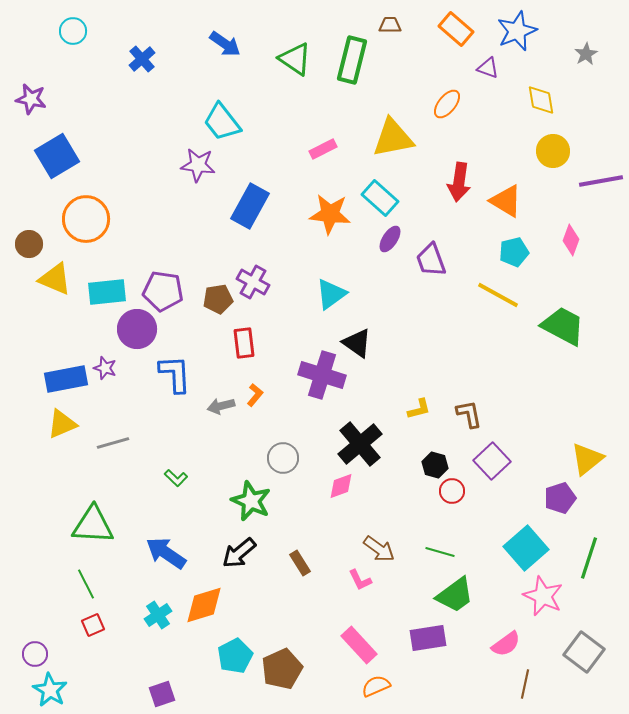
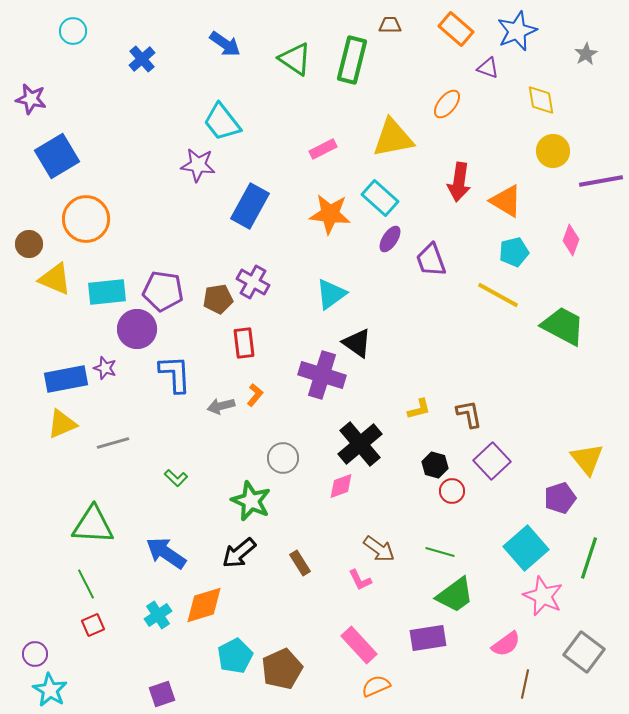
yellow triangle at (587, 459): rotated 30 degrees counterclockwise
